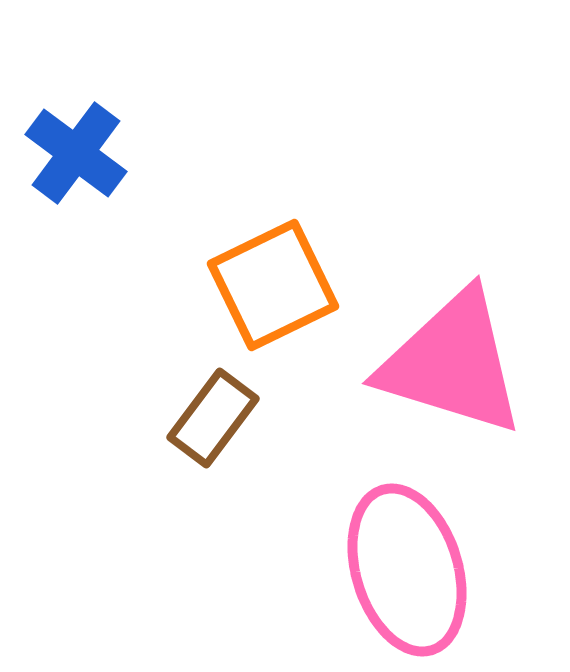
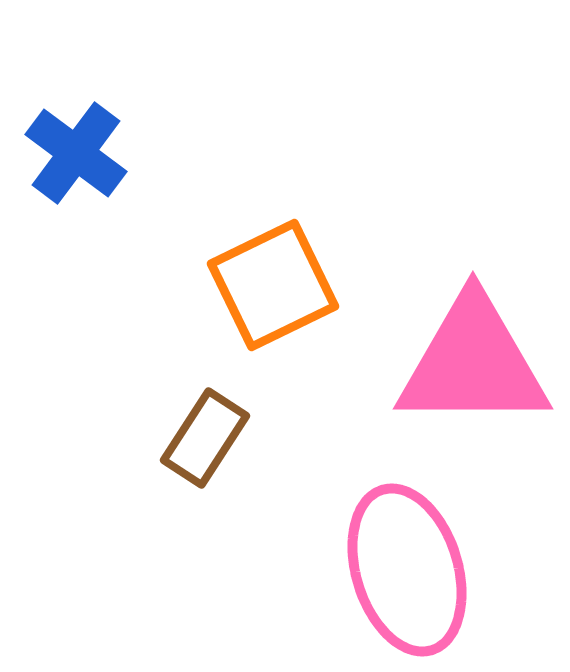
pink triangle: moved 21 px right; rotated 17 degrees counterclockwise
brown rectangle: moved 8 px left, 20 px down; rotated 4 degrees counterclockwise
